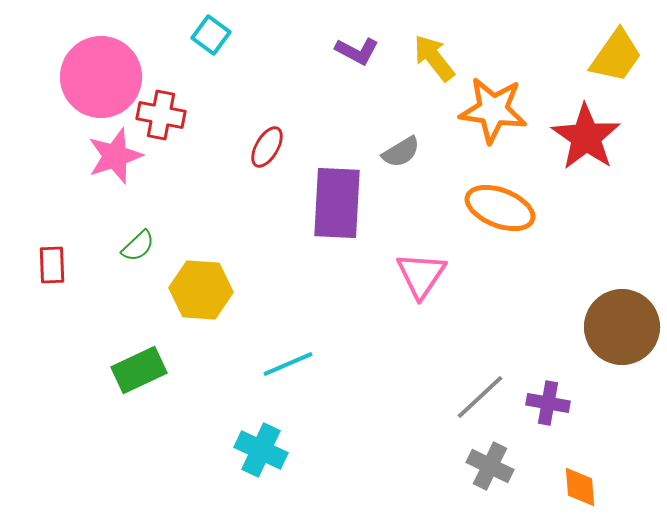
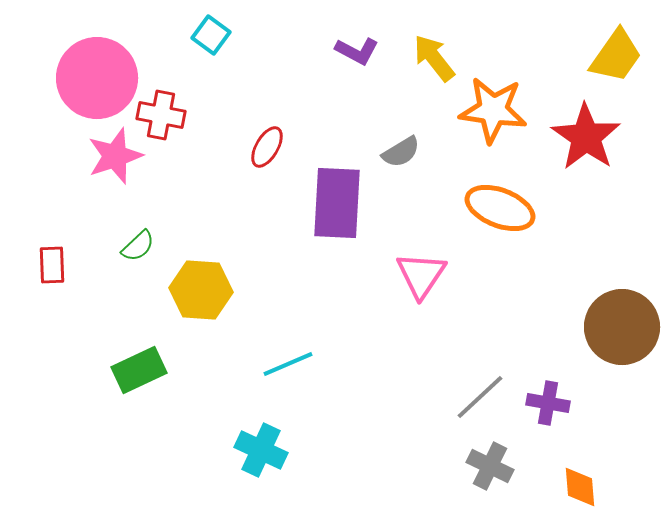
pink circle: moved 4 px left, 1 px down
